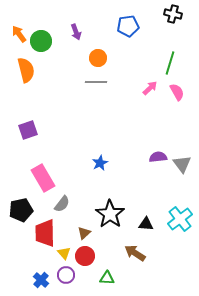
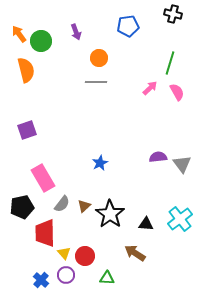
orange circle: moved 1 px right
purple square: moved 1 px left
black pentagon: moved 1 px right, 3 px up
brown triangle: moved 27 px up
